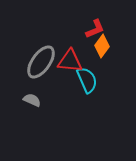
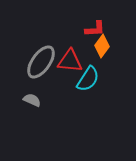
red L-shape: rotated 20 degrees clockwise
cyan semicircle: moved 1 px right, 1 px up; rotated 56 degrees clockwise
